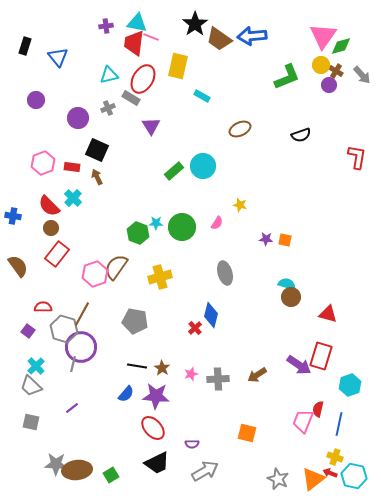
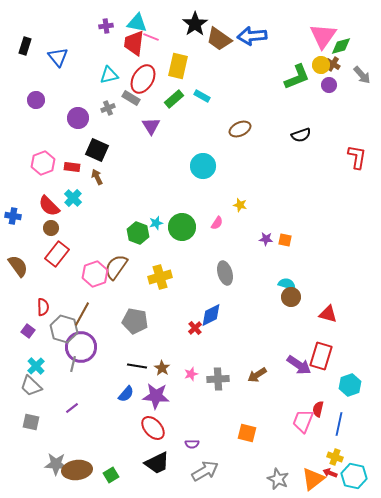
brown cross at (336, 71): moved 3 px left, 7 px up
green L-shape at (287, 77): moved 10 px right
green rectangle at (174, 171): moved 72 px up
cyan star at (156, 223): rotated 16 degrees counterclockwise
red semicircle at (43, 307): rotated 90 degrees clockwise
blue diamond at (211, 315): rotated 50 degrees clockwise
